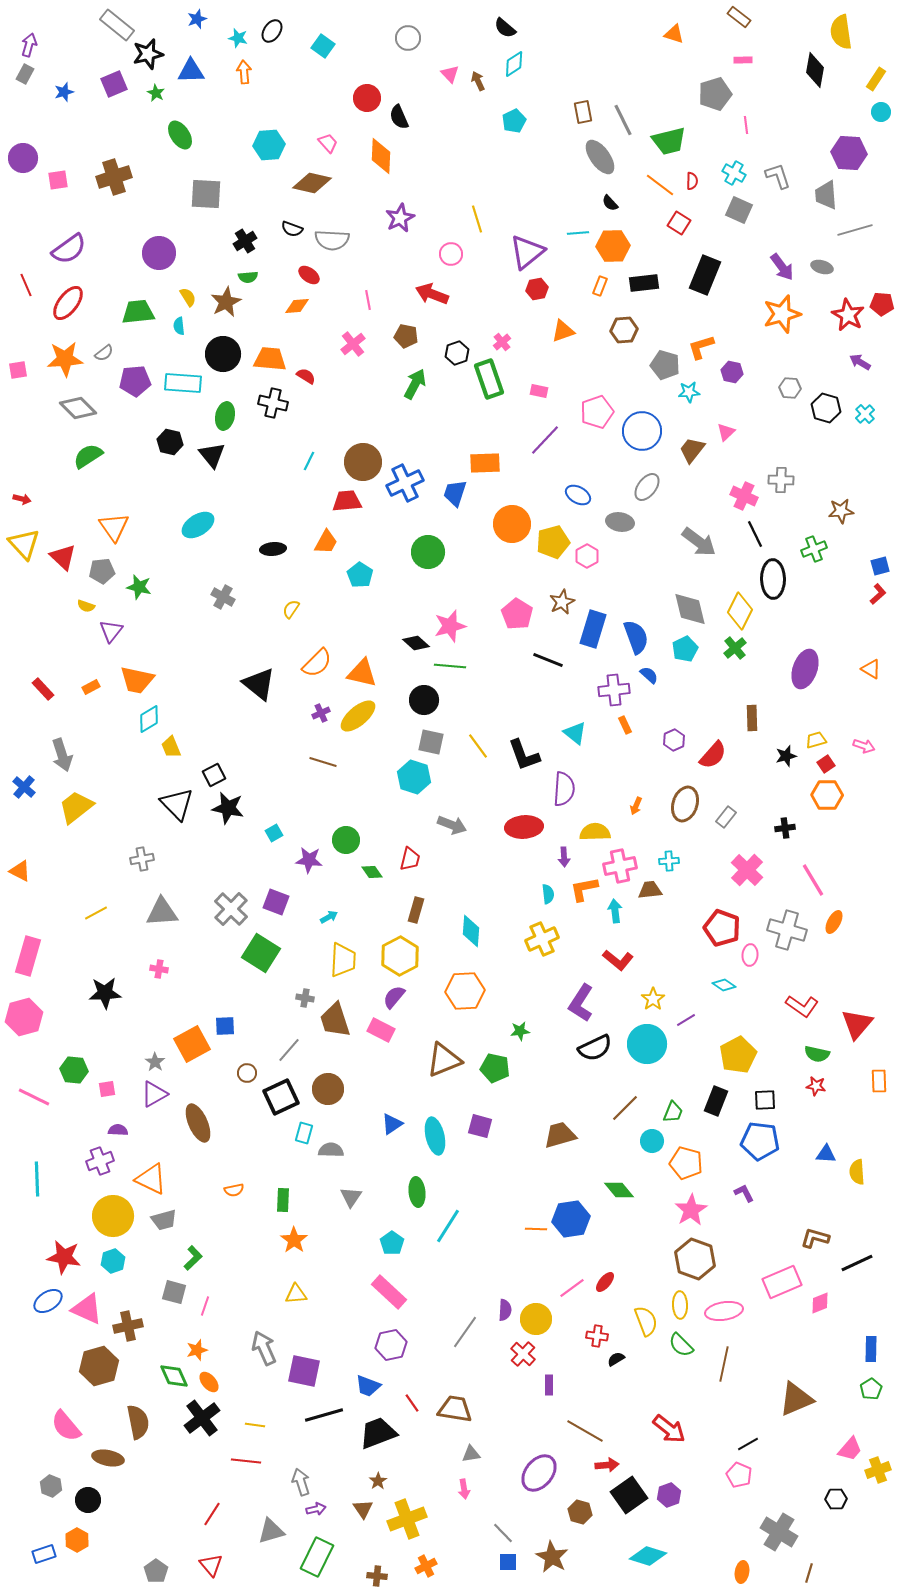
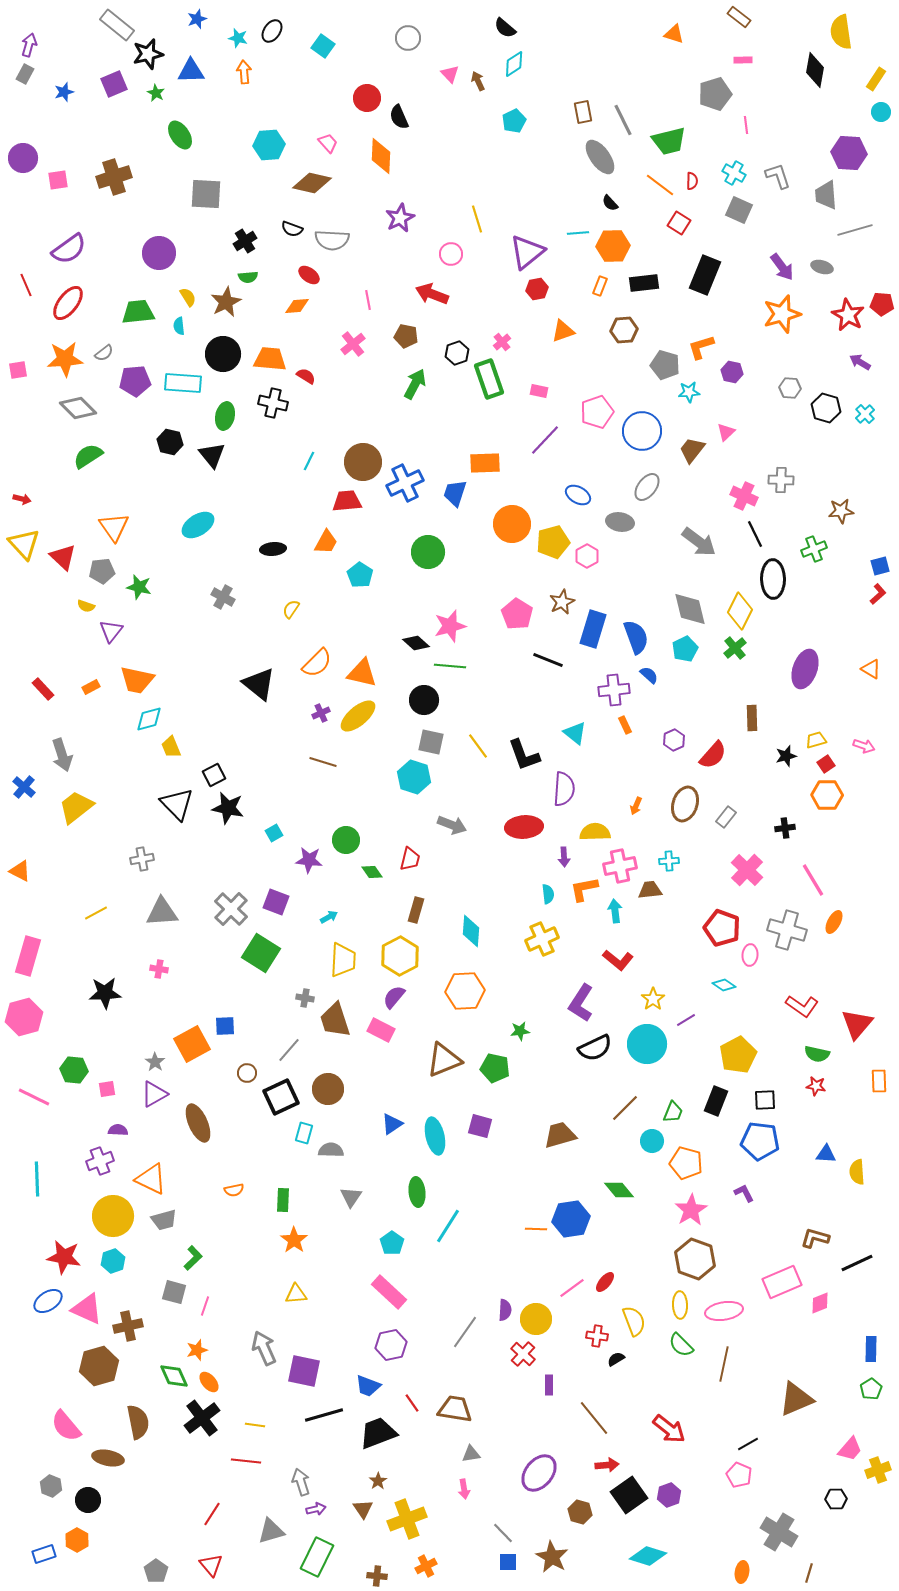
cyan diamond at (149, 719): rotated 16 degrees clockwise
yellow semicircle at (646, 1321): moved 12 px left
brown line at (585, 1431): moved 9 px right, 13 px up; rotated 21 degrees clockwise
